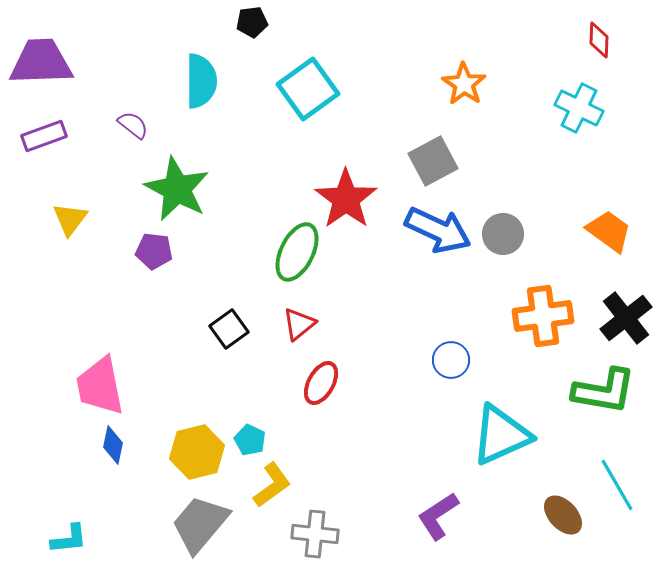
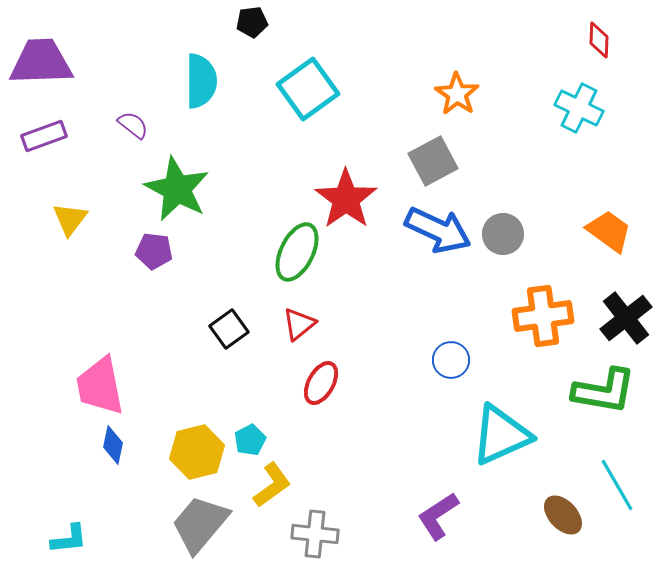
orange star: moved 7 px left, 10 px down
cyan pentagon: rotated 20 degrees clockwise
